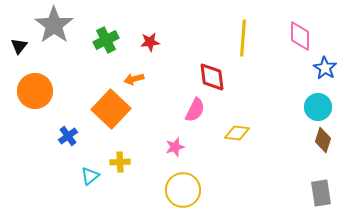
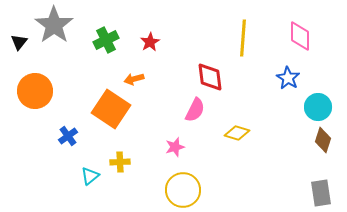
red star: rotated 24 degrees counterclockwise
black triangle: moved 4 px up
blue star: moved 37 px left, 10 px down
red diamond: moved 2 px left
orange square: rotated 9 degrees counterclockwise
yellow diamond: rotated 10 degrees clockwise
